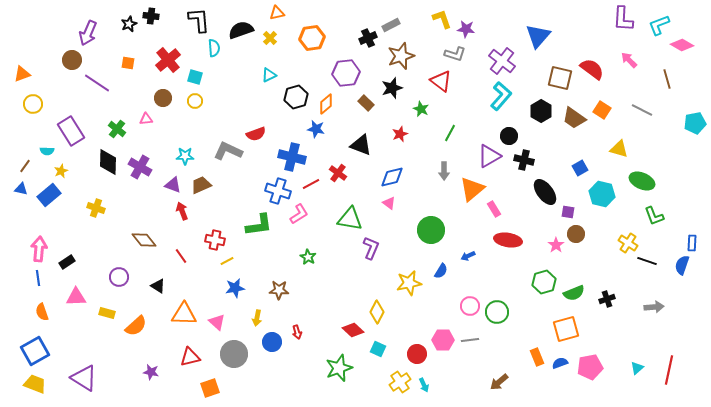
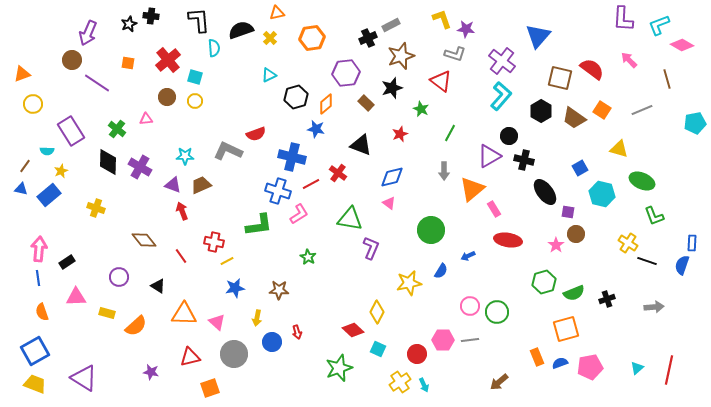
brown circle at (163, 98): moved 4 px right, 1 px up
gray line at (642, 110): rotated 50 degrees counterclockwise
red cross at (215, 240): moved 1 px left, 2 px down
